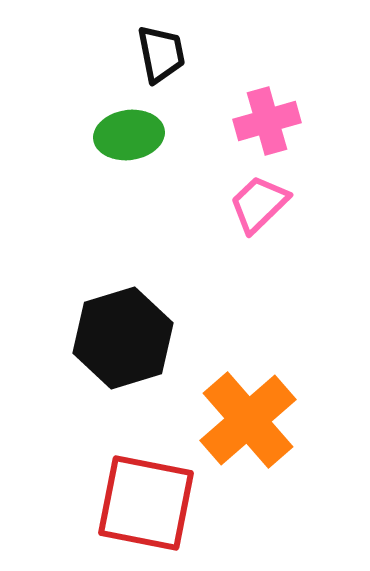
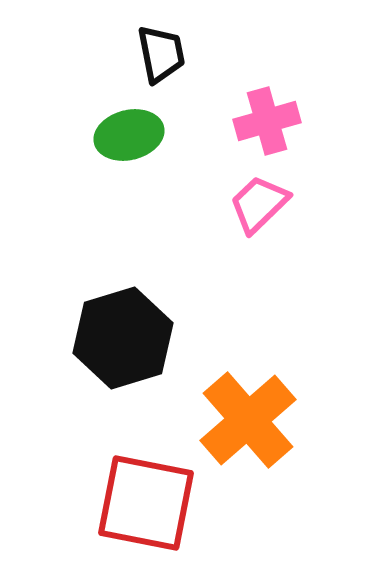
green ellipse: rotated 6 degrees counterclockwise
